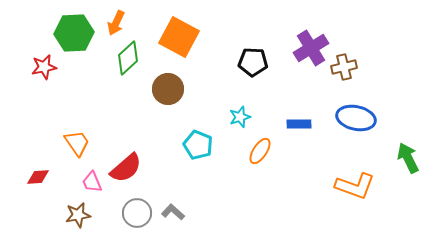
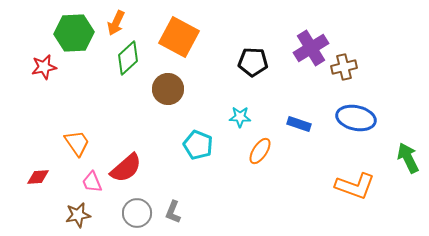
cyan star: rotated 20 degrees clockwise
blue rectangle: rotated 20 degrees clockwise
gray L-shape: rotated 110 degrees counterclockwise
